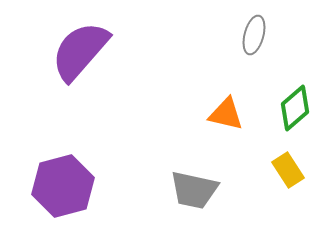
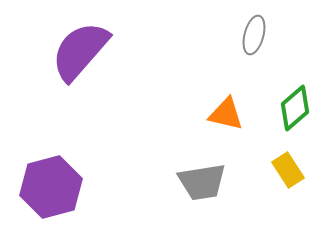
purple hexagon: moved 12 px left, 1 px down
gray trapezoid: moved 8 px right, 8 px up; rotated 21 degrees counterclockwise
